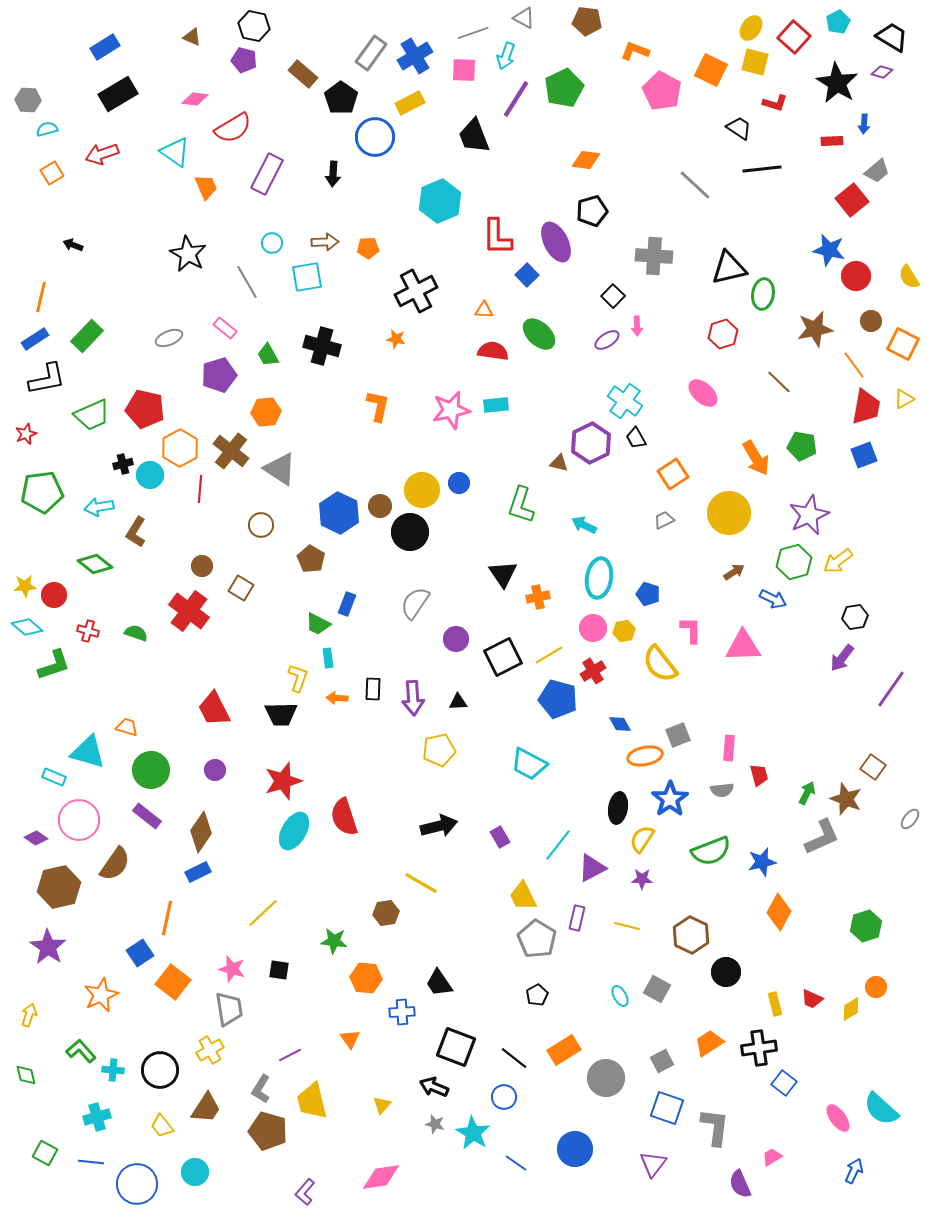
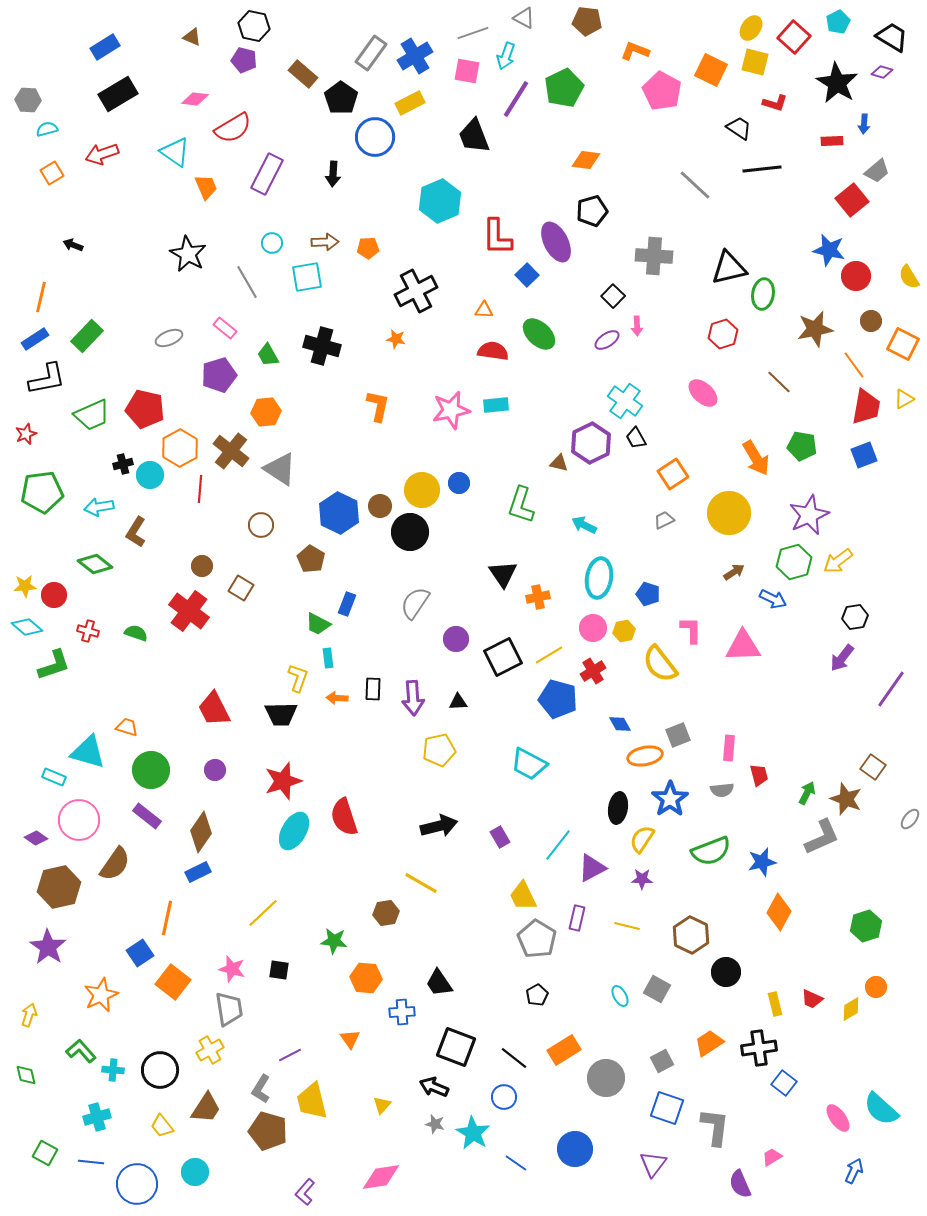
pink square at (464, 70): moved 3 px right, 1 px down; rotated 8 degrees clockwise
